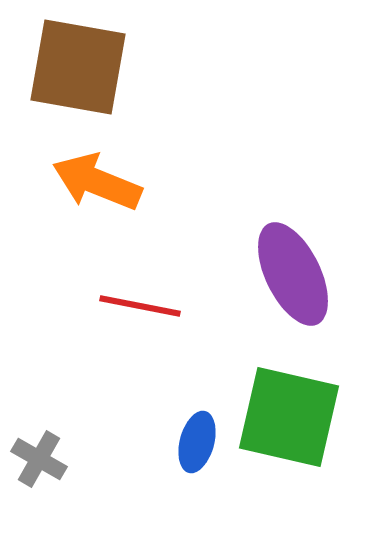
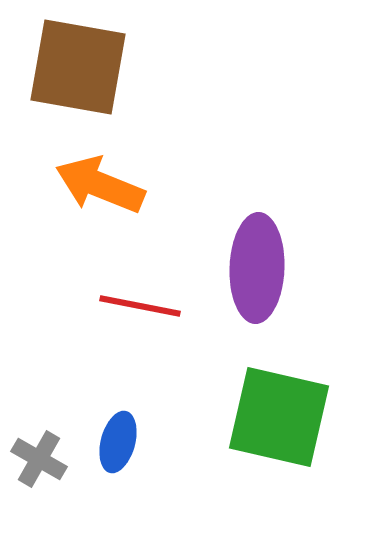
orange arrow: moved 3 px right, 3 px down
purple ellipse: moved 36 px left, 6 px up; rotated 28 degrees clockwise
green square: moved 10 px left
blue ellipse: moved 79 px left
